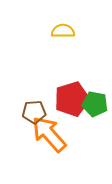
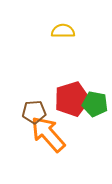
orange arrow: moved 1 px left
